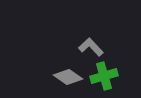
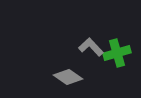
green cross: moved 13 px right, 23 px up
